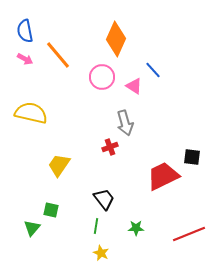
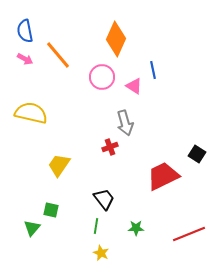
blue line: rotated 30 degrees clockwise
black square: moved 5 px right, 3 px up; rotated 24 degrees clockwise
